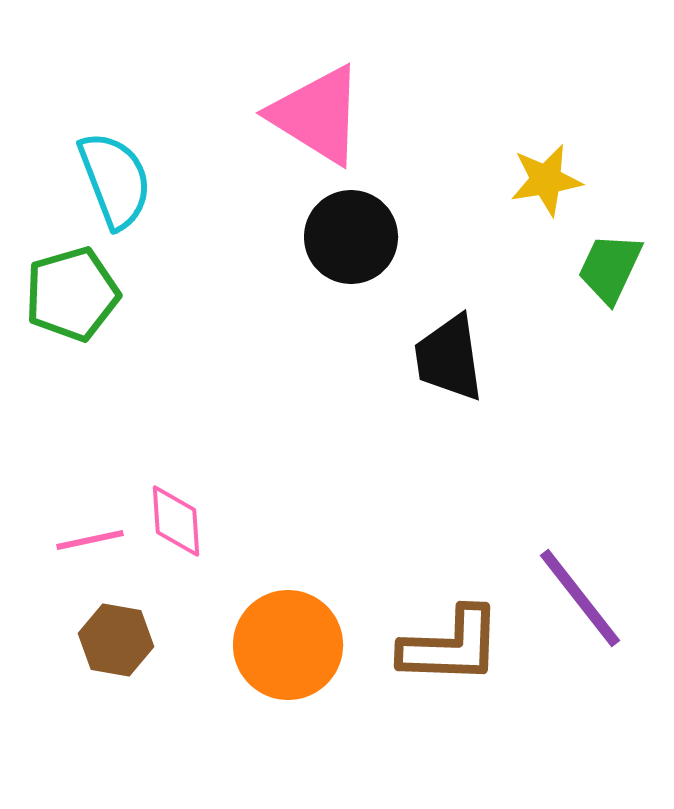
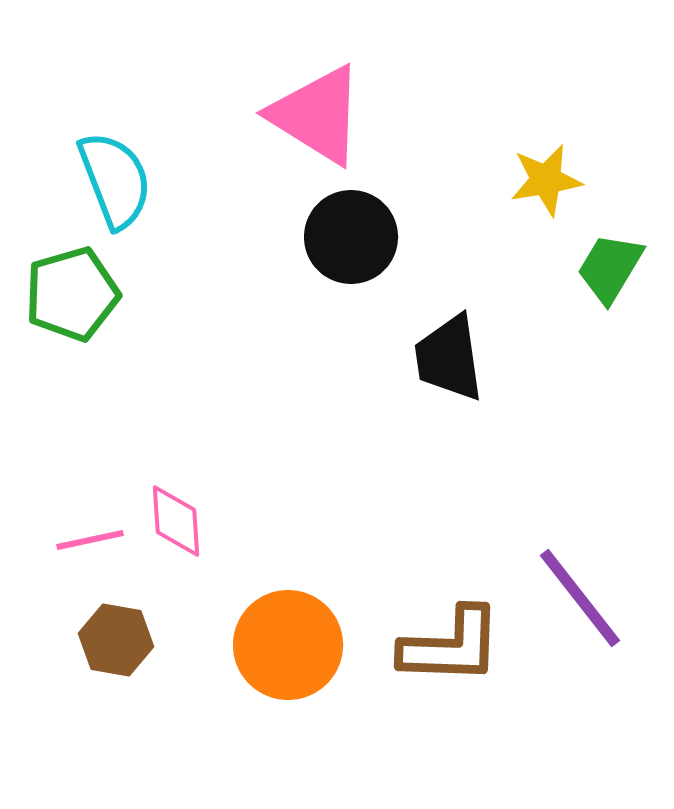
green trapezoid: rotated 6 degrees clockwise
